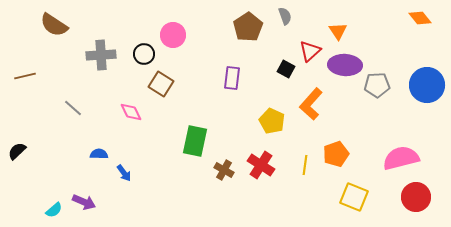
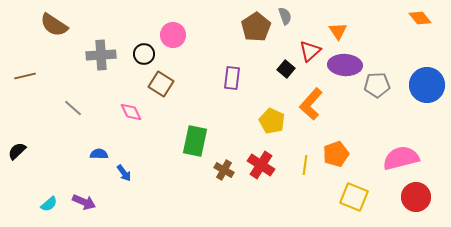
brown pentagon: moved 8 px right
black square: rotated 12 degrees clockwise
cyan semicircle: moved 5 px left, 6 px up
